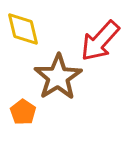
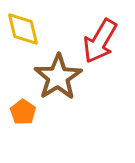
red arrow: rotated 12 degrees counterclockwise
